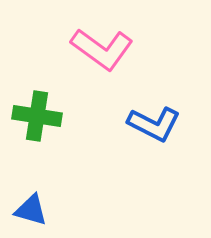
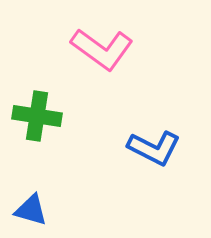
blue L-shape: moved 24 px down
